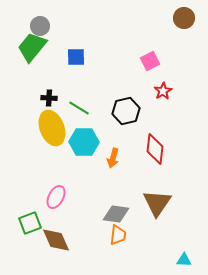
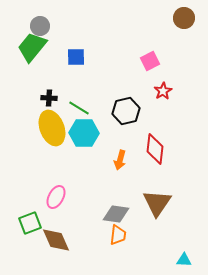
cyan hexagon: moved 9 px up
orange arrow: moved 7 px right, 2 px down
